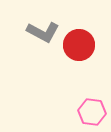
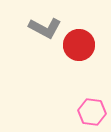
gray L-shape: moved 2 px right, 4 px up
